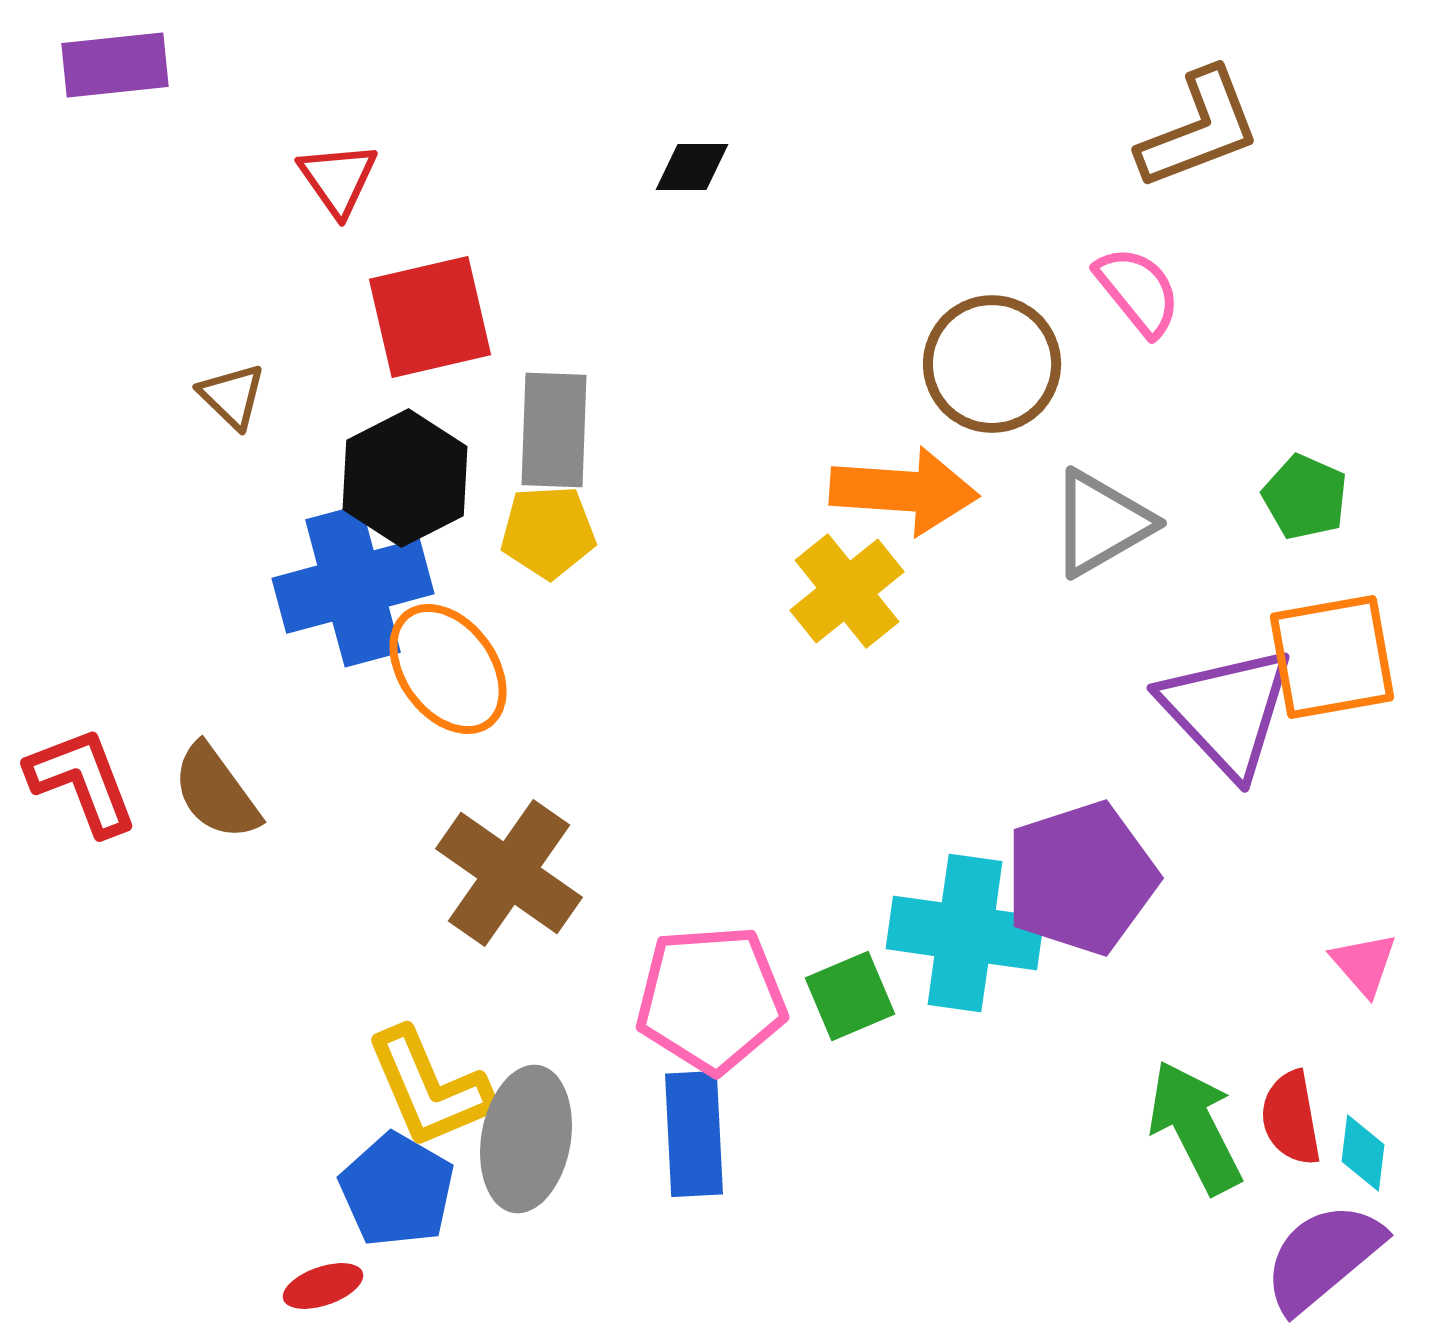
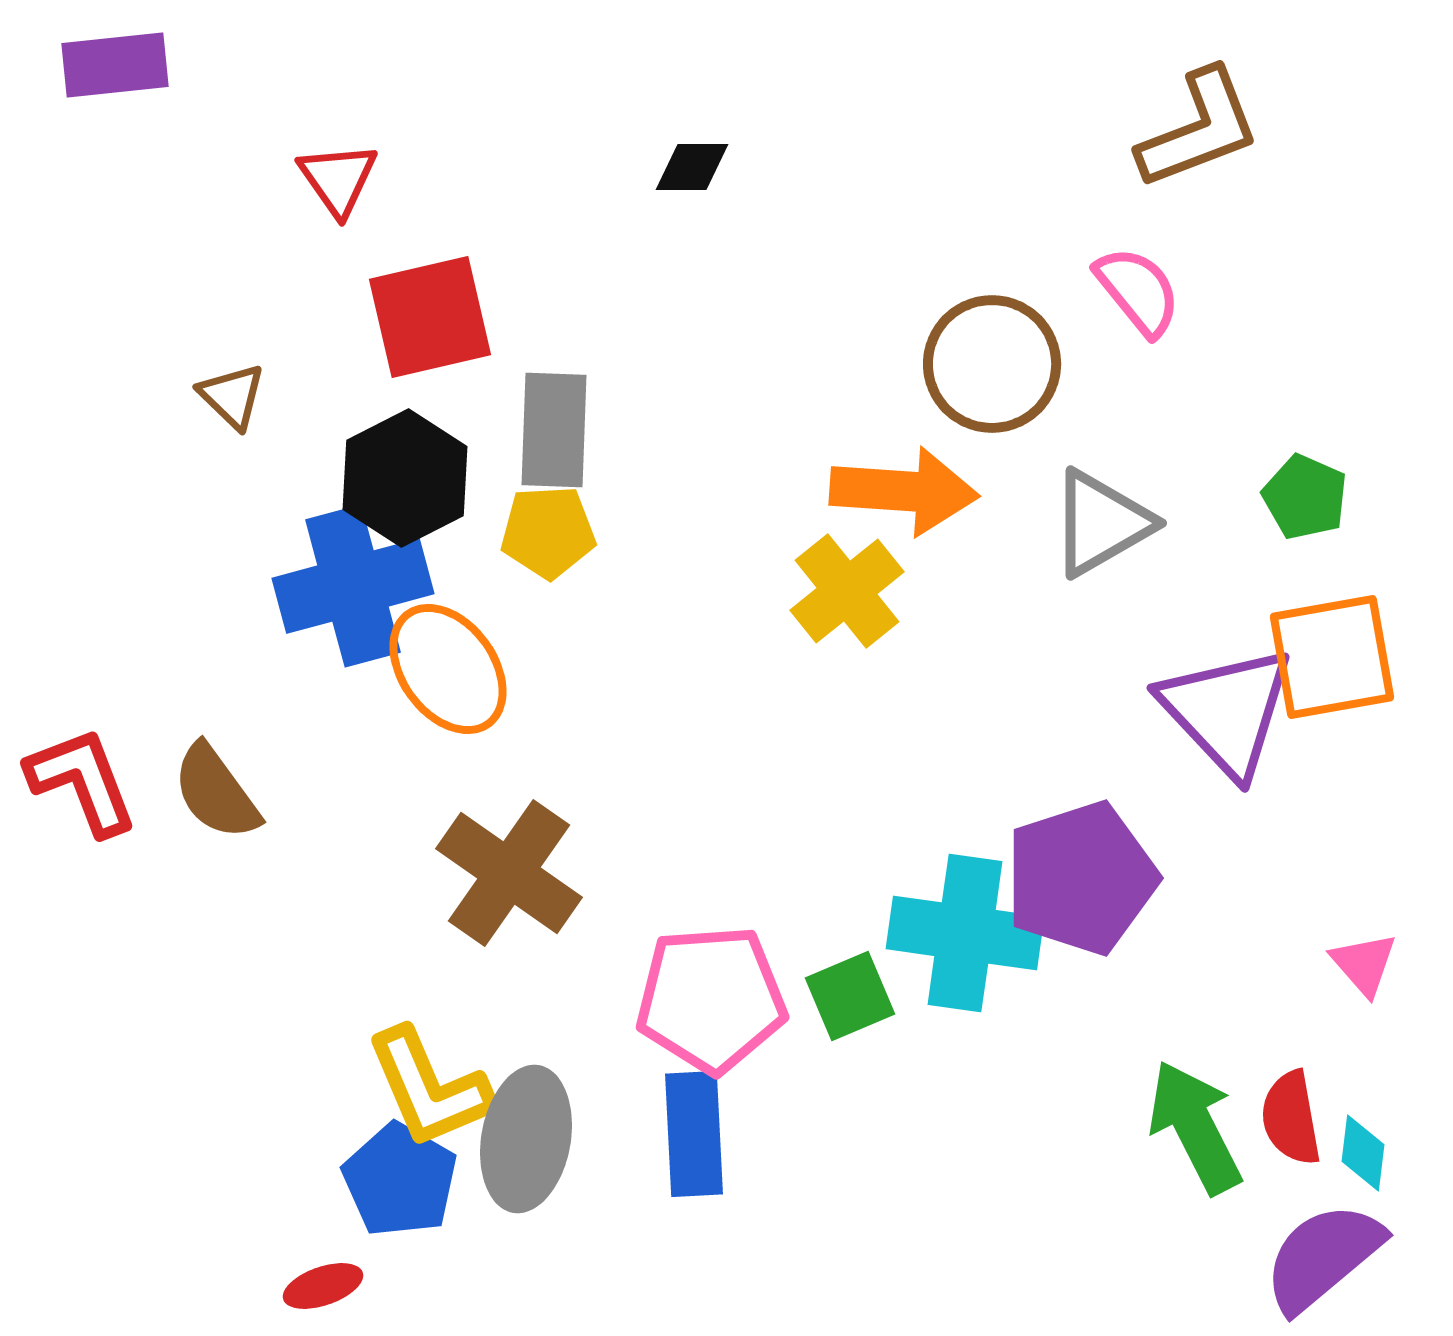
blue pentagon: moved 3 px right, 10 px up
